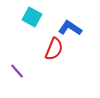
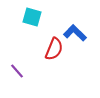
cyan square: rotated 12 degrees counterclockwise
blue L-shape: moved 5 px right, 5 px down; rotated 10 degrees clockwise
